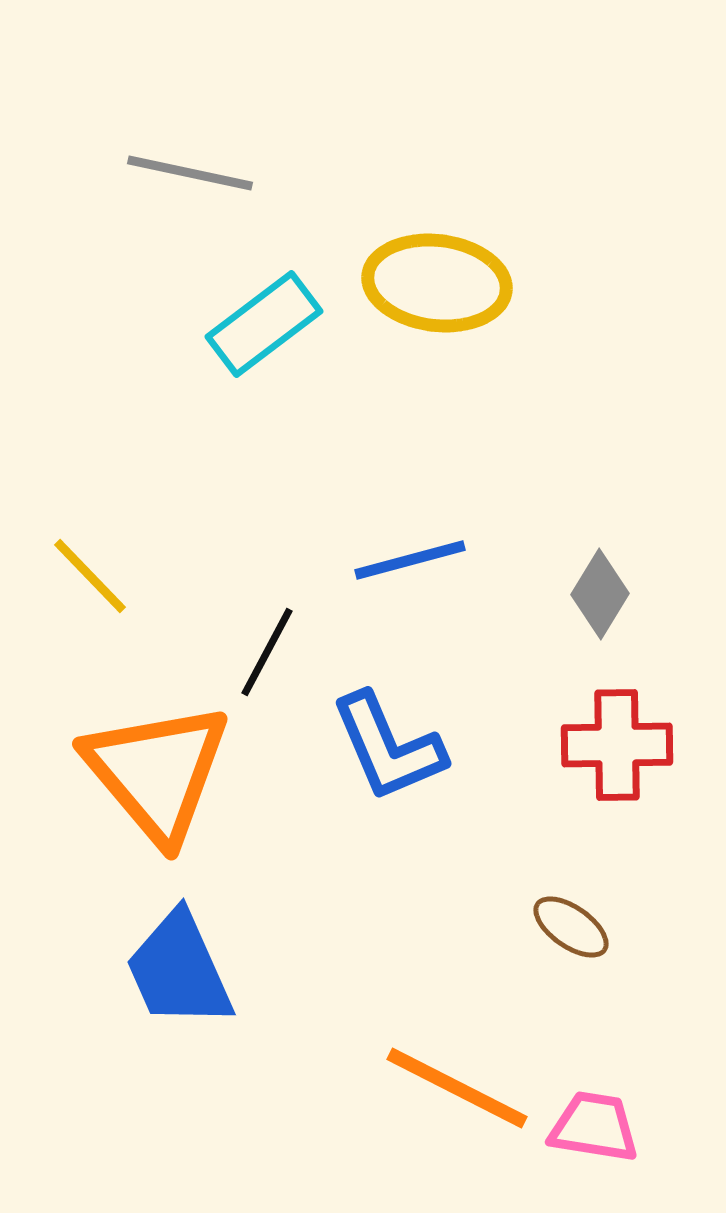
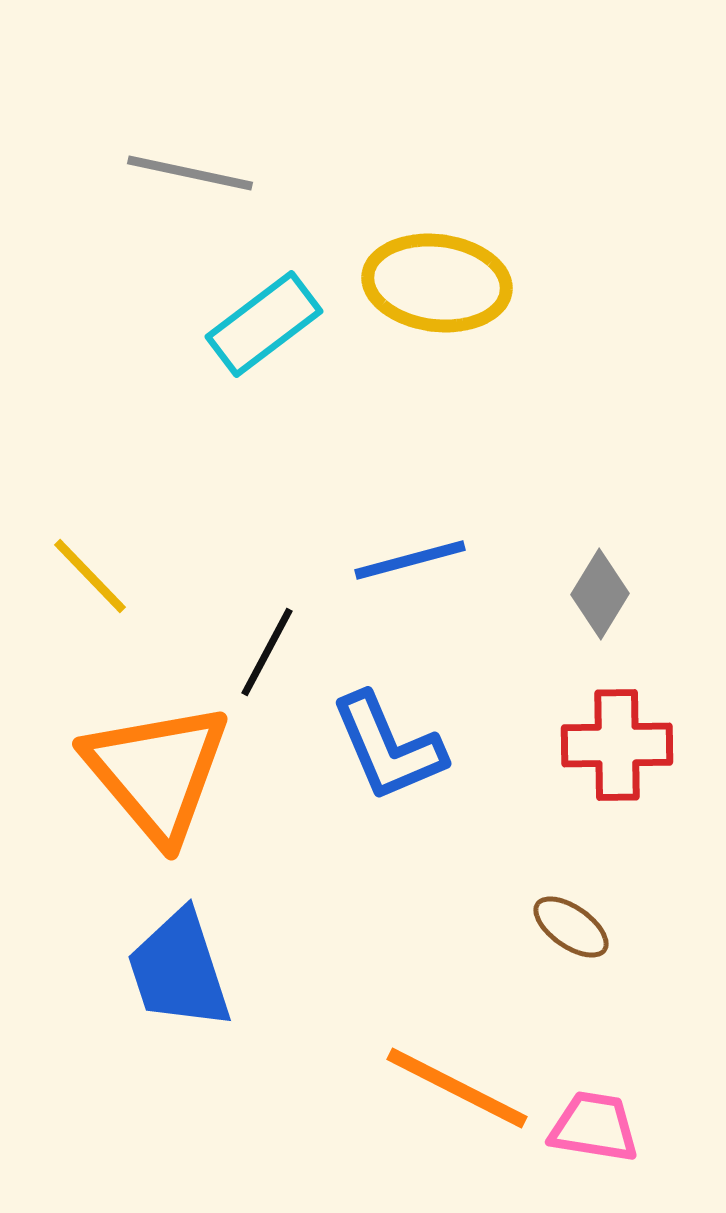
blue trapezoid: rotated 6 degrees clockwise
